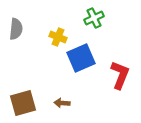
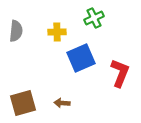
gray semicircle: moved 2 px down
yellow cross: moved 1 px left, 5 px up; rotated 24 degrees counterclockwise
red L-shape: moved 2 px up
